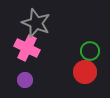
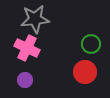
gray star: moved 1 px left, 4 px up; rotated 28 degrees counterclockwise
green circle: moved 1 px right, 7 px up
